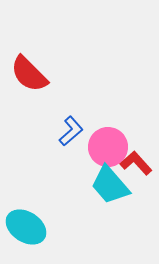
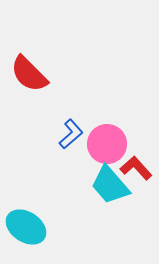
blue L-shape: moved 3 px down
pink circle: moved 1 px left, 3 px up
red L-shape: moved 5 px down
